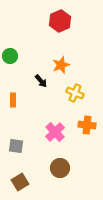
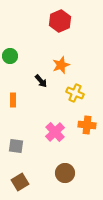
brown circle: moved 5 px right, 5 px down
